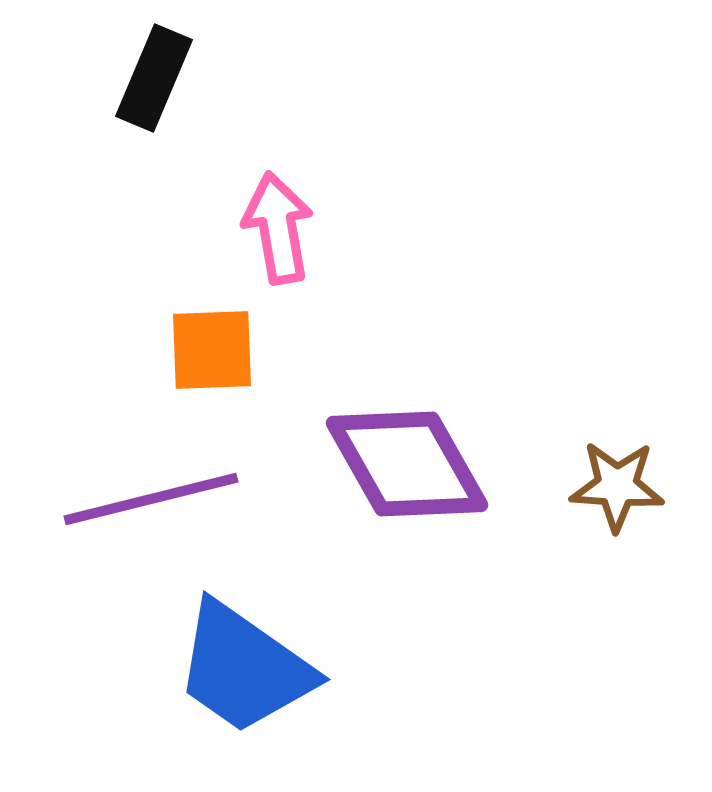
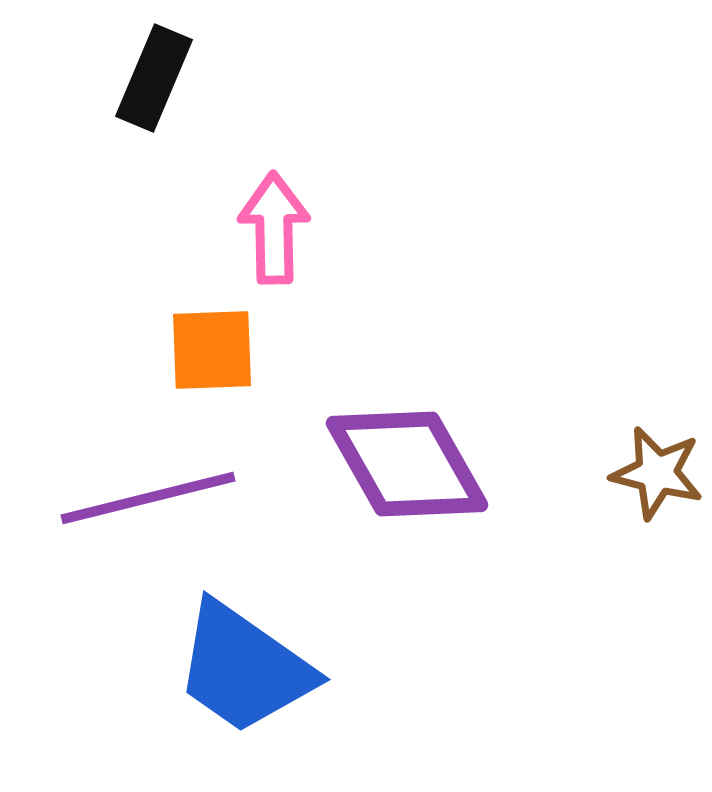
pink arrow: moved 4 px left; rotated 9 degrees clockwise
brown star: moved 40 px right, 13 px up; rotated 10 degrees clockwise
purple line: moved 3 px left, 1 px up
